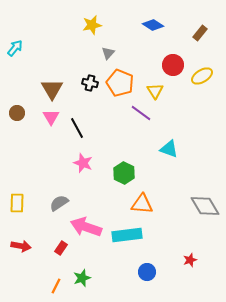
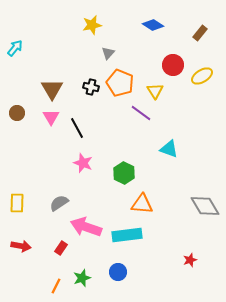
black cross: moved 1 px right, 4 px down
blue circle: moved 29 px left
